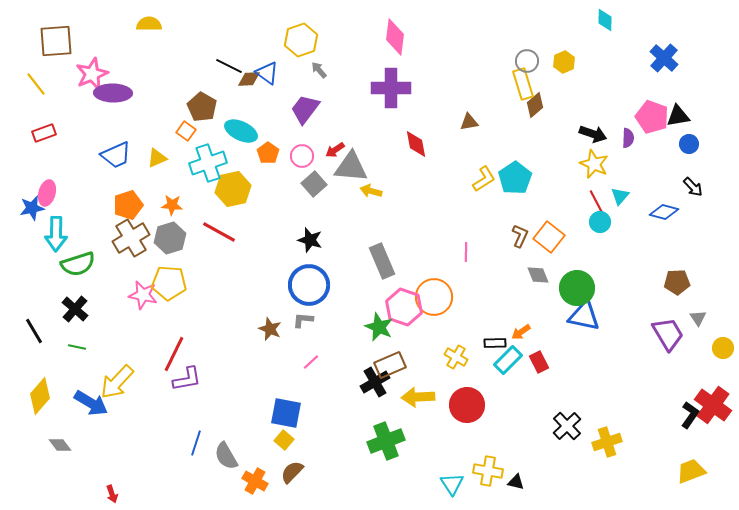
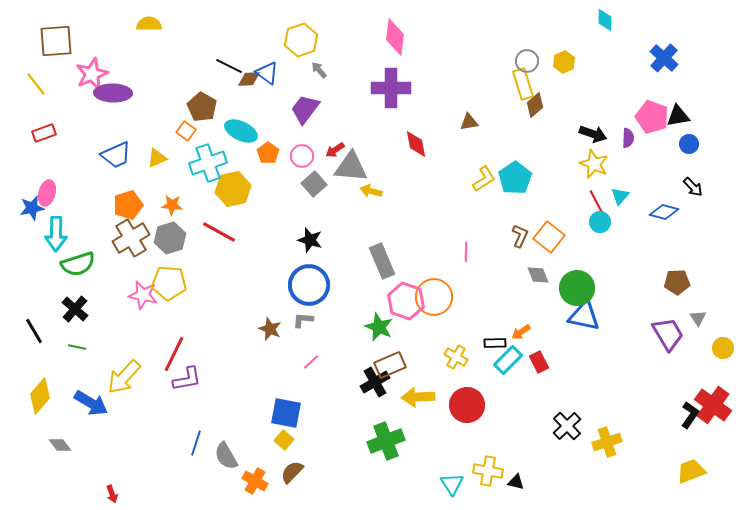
pink hexagon at (404, 307): moved 2 px right, 6 px up
yellow arrow at (117, 382): moved 7 px right, 5 px up
